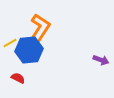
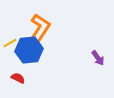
purple arrow: moved 3 px left, 2 px up; rotated 35 degrees clockwise
